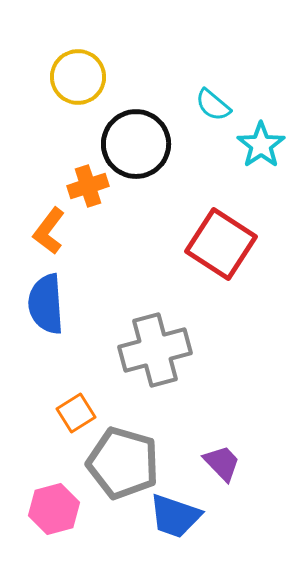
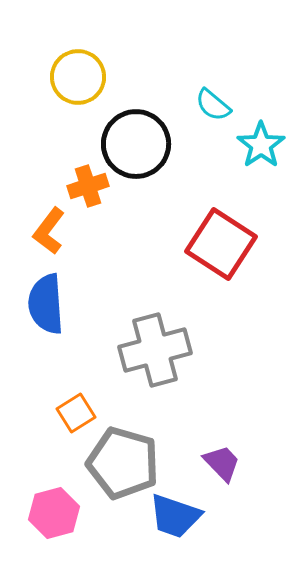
pink hexagon: moved 4 px down
